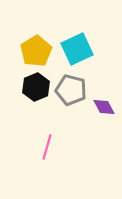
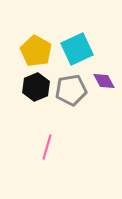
yellow pentagon: rotated 12 degrees counterclockwise
gray pentagon: rotated 24 degrees counterclockwise
purple diamond: moved 26 px up
